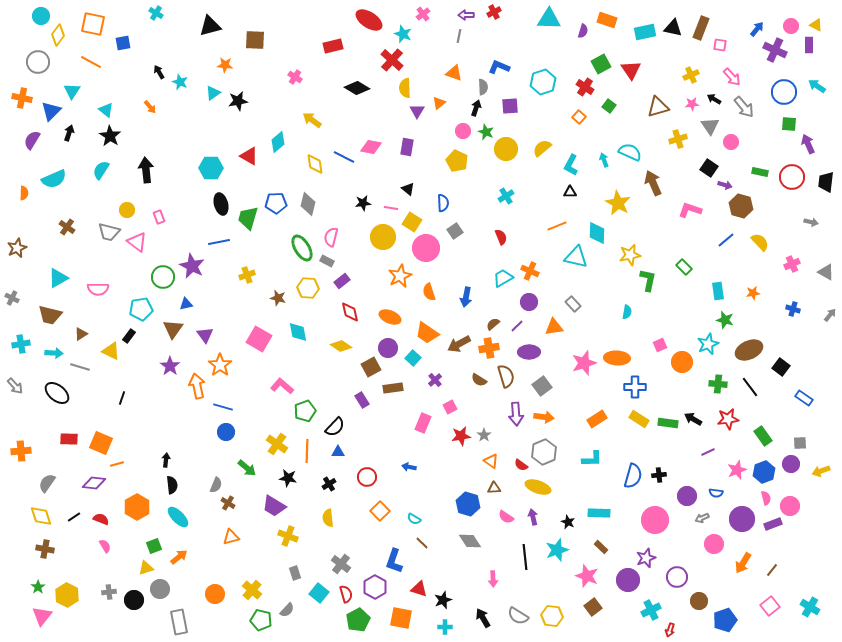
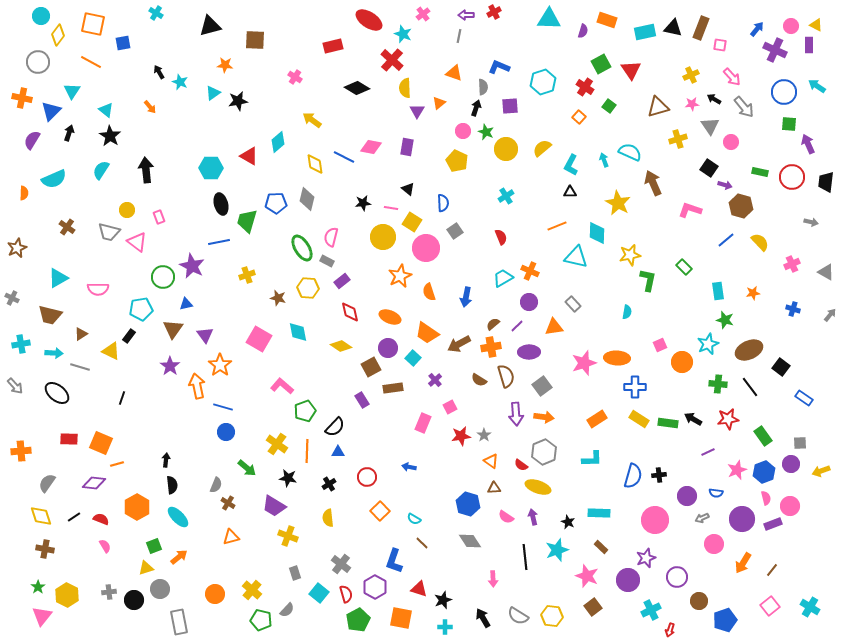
gray diamond at (308, 204): moved 1 px left, 5 px up
green trapezoid at (248, 218): moved 1 px left, 3 px down
orange cross at (489, 348): moved 2 px right, 1 px up
